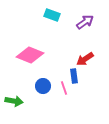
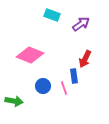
purple arrow: moved 4 px left, 2 px down
red arrow: rotated 30 degrees counterclockwise
